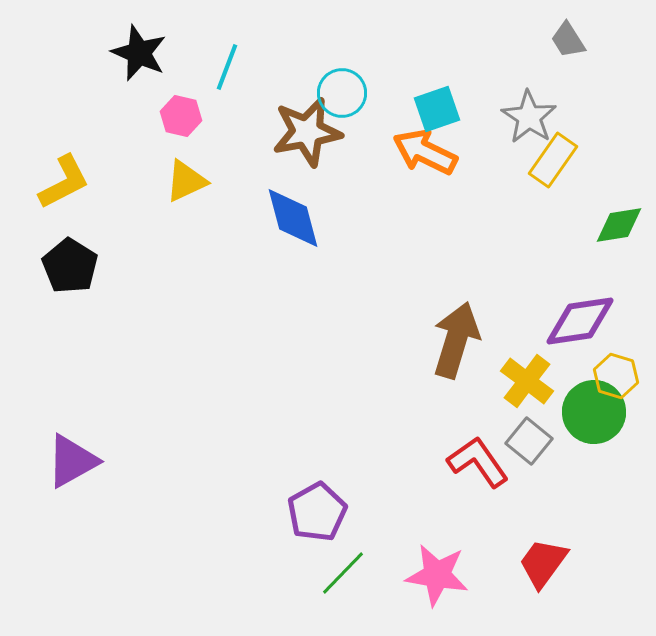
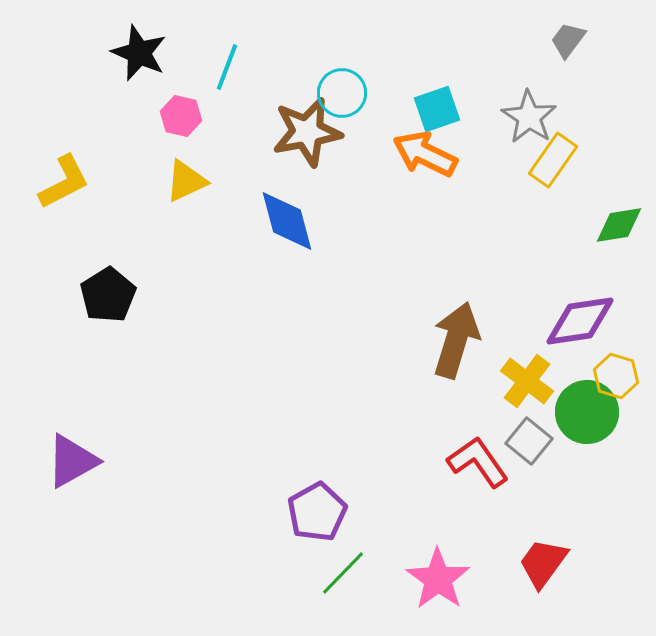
gray trapezoid: rotated 69 degrees clockwise
orange arrow: moved 2 px down
blue diamond: moved 6 px left, 3 px down
black pentagon: moved 38 px right, 29 px down; rotated 8 degrees clockwise
green circle: moved 7 px left
pink star: moved 1 px right, 4 px down; rotated 26 degrees clockwise
